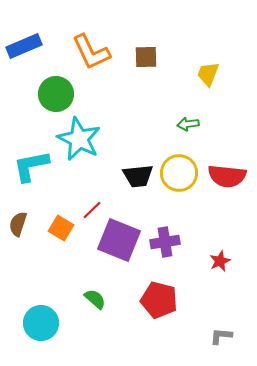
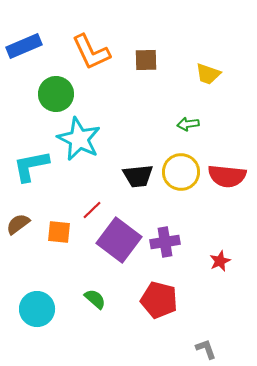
brown square: moved 3 px down
yellow trapezoid: rotated 92 degrees counterclockwise
yellow circle: moved 2 px right, 1 px up
brown semicircle: rotated 35 degrees clockwise
orange square: moved 2 px left, 4 px down; rotated 25 degrees counterclockwise
purple square: rotated 15 degrees clockwise
cyan circle: moved 4 px left, 14 px up
gray L-shape: moved 15 px left, 13 px down; rotated 65 degrees clockwise
